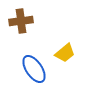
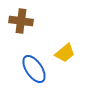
brown cross: rotated 15 degrees clockwise
